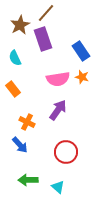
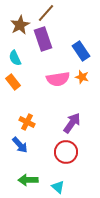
orange rectangle: moved 7 px up
purple arrow: moved 14 px right, 13 px down
